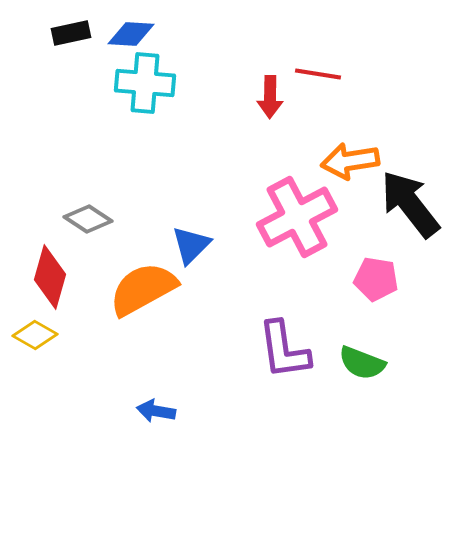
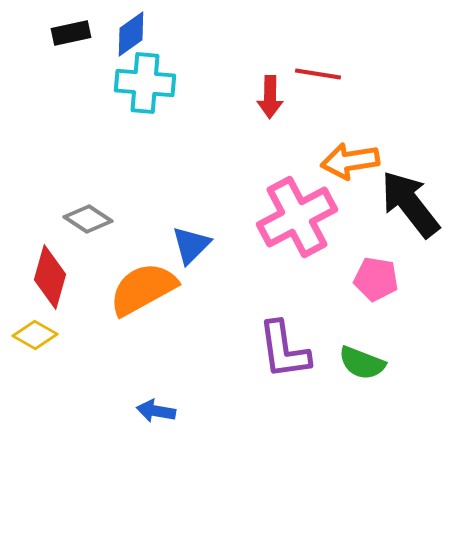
blue diamond: rotated 39 degrees counterclockwise
